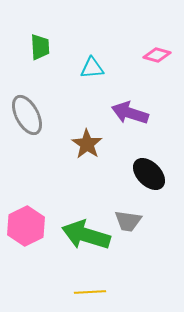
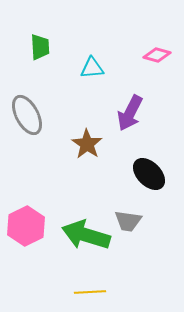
purple arrow: rotated 81 degrees counterclockwise
